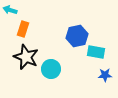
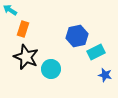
cyan arrow: rotated 16 degrees clockwise
cyan rectangle: rotated 36 degrees counterclockwise
blue star: rotated 16 degrees clockwise
